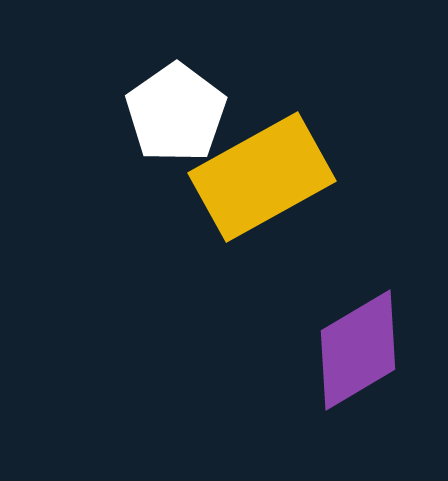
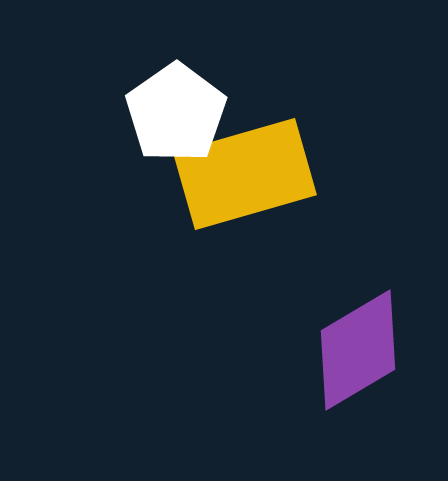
yellow rectangle: moved 17 px left, 3 px up; rotated 13 degrees clockwise
